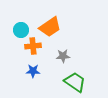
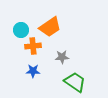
gray star: moved 1 px left, 1 px down
